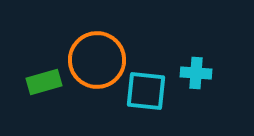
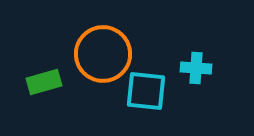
orange circle: moved 6 px right, 6 px up
cyan cross: moved 5 px up
